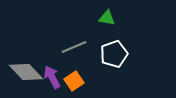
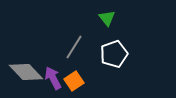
green triangle: rotated 42 degrees clockwise
gray line: rotated 35 degrees counterclockwise
purple arrow: moved 1 px right, 1 px down
